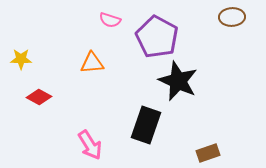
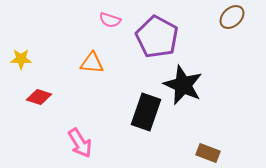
brown ellipse: rotated 40 degrees counterclockwise
orange triangle: rotated 10 degrees clockwise
black star: moved 5 px right, 4 px down
red diamond: rotated 10 degrees counterclockwise
black rectangle: moved 13 px up
pink arrow: moved 10 px left, 2 px up
brown rectangle: rotated 40 degrees clockwise
